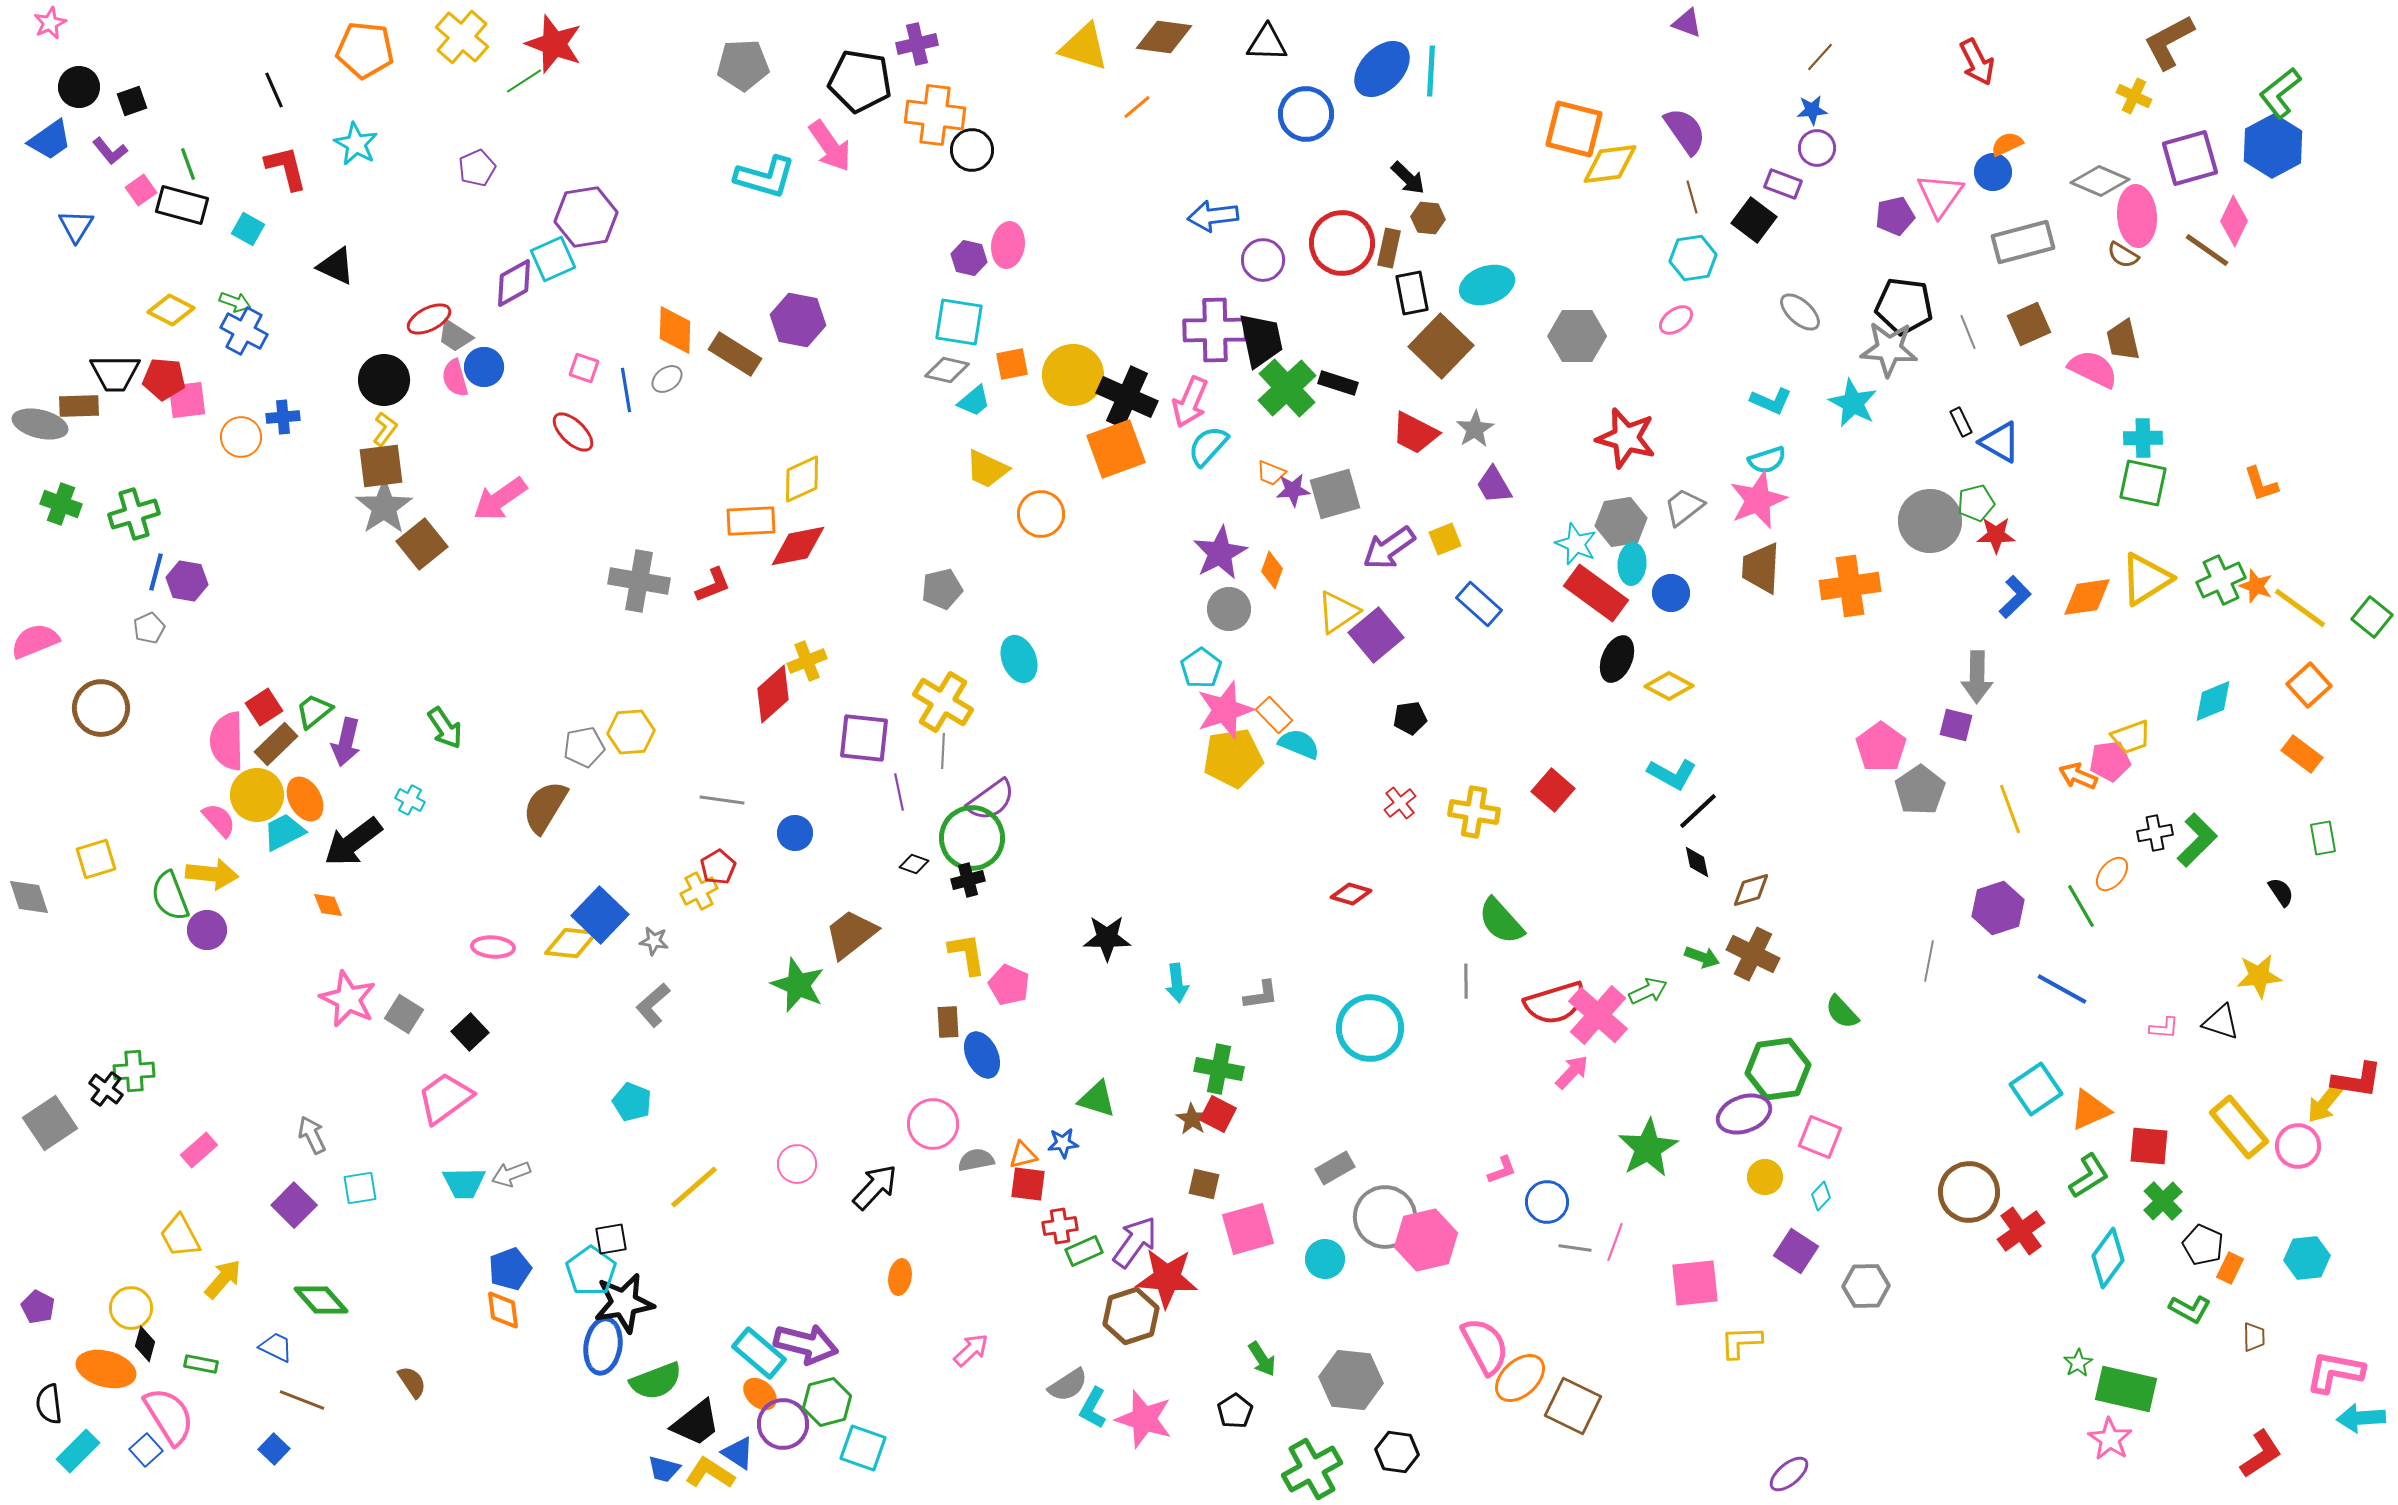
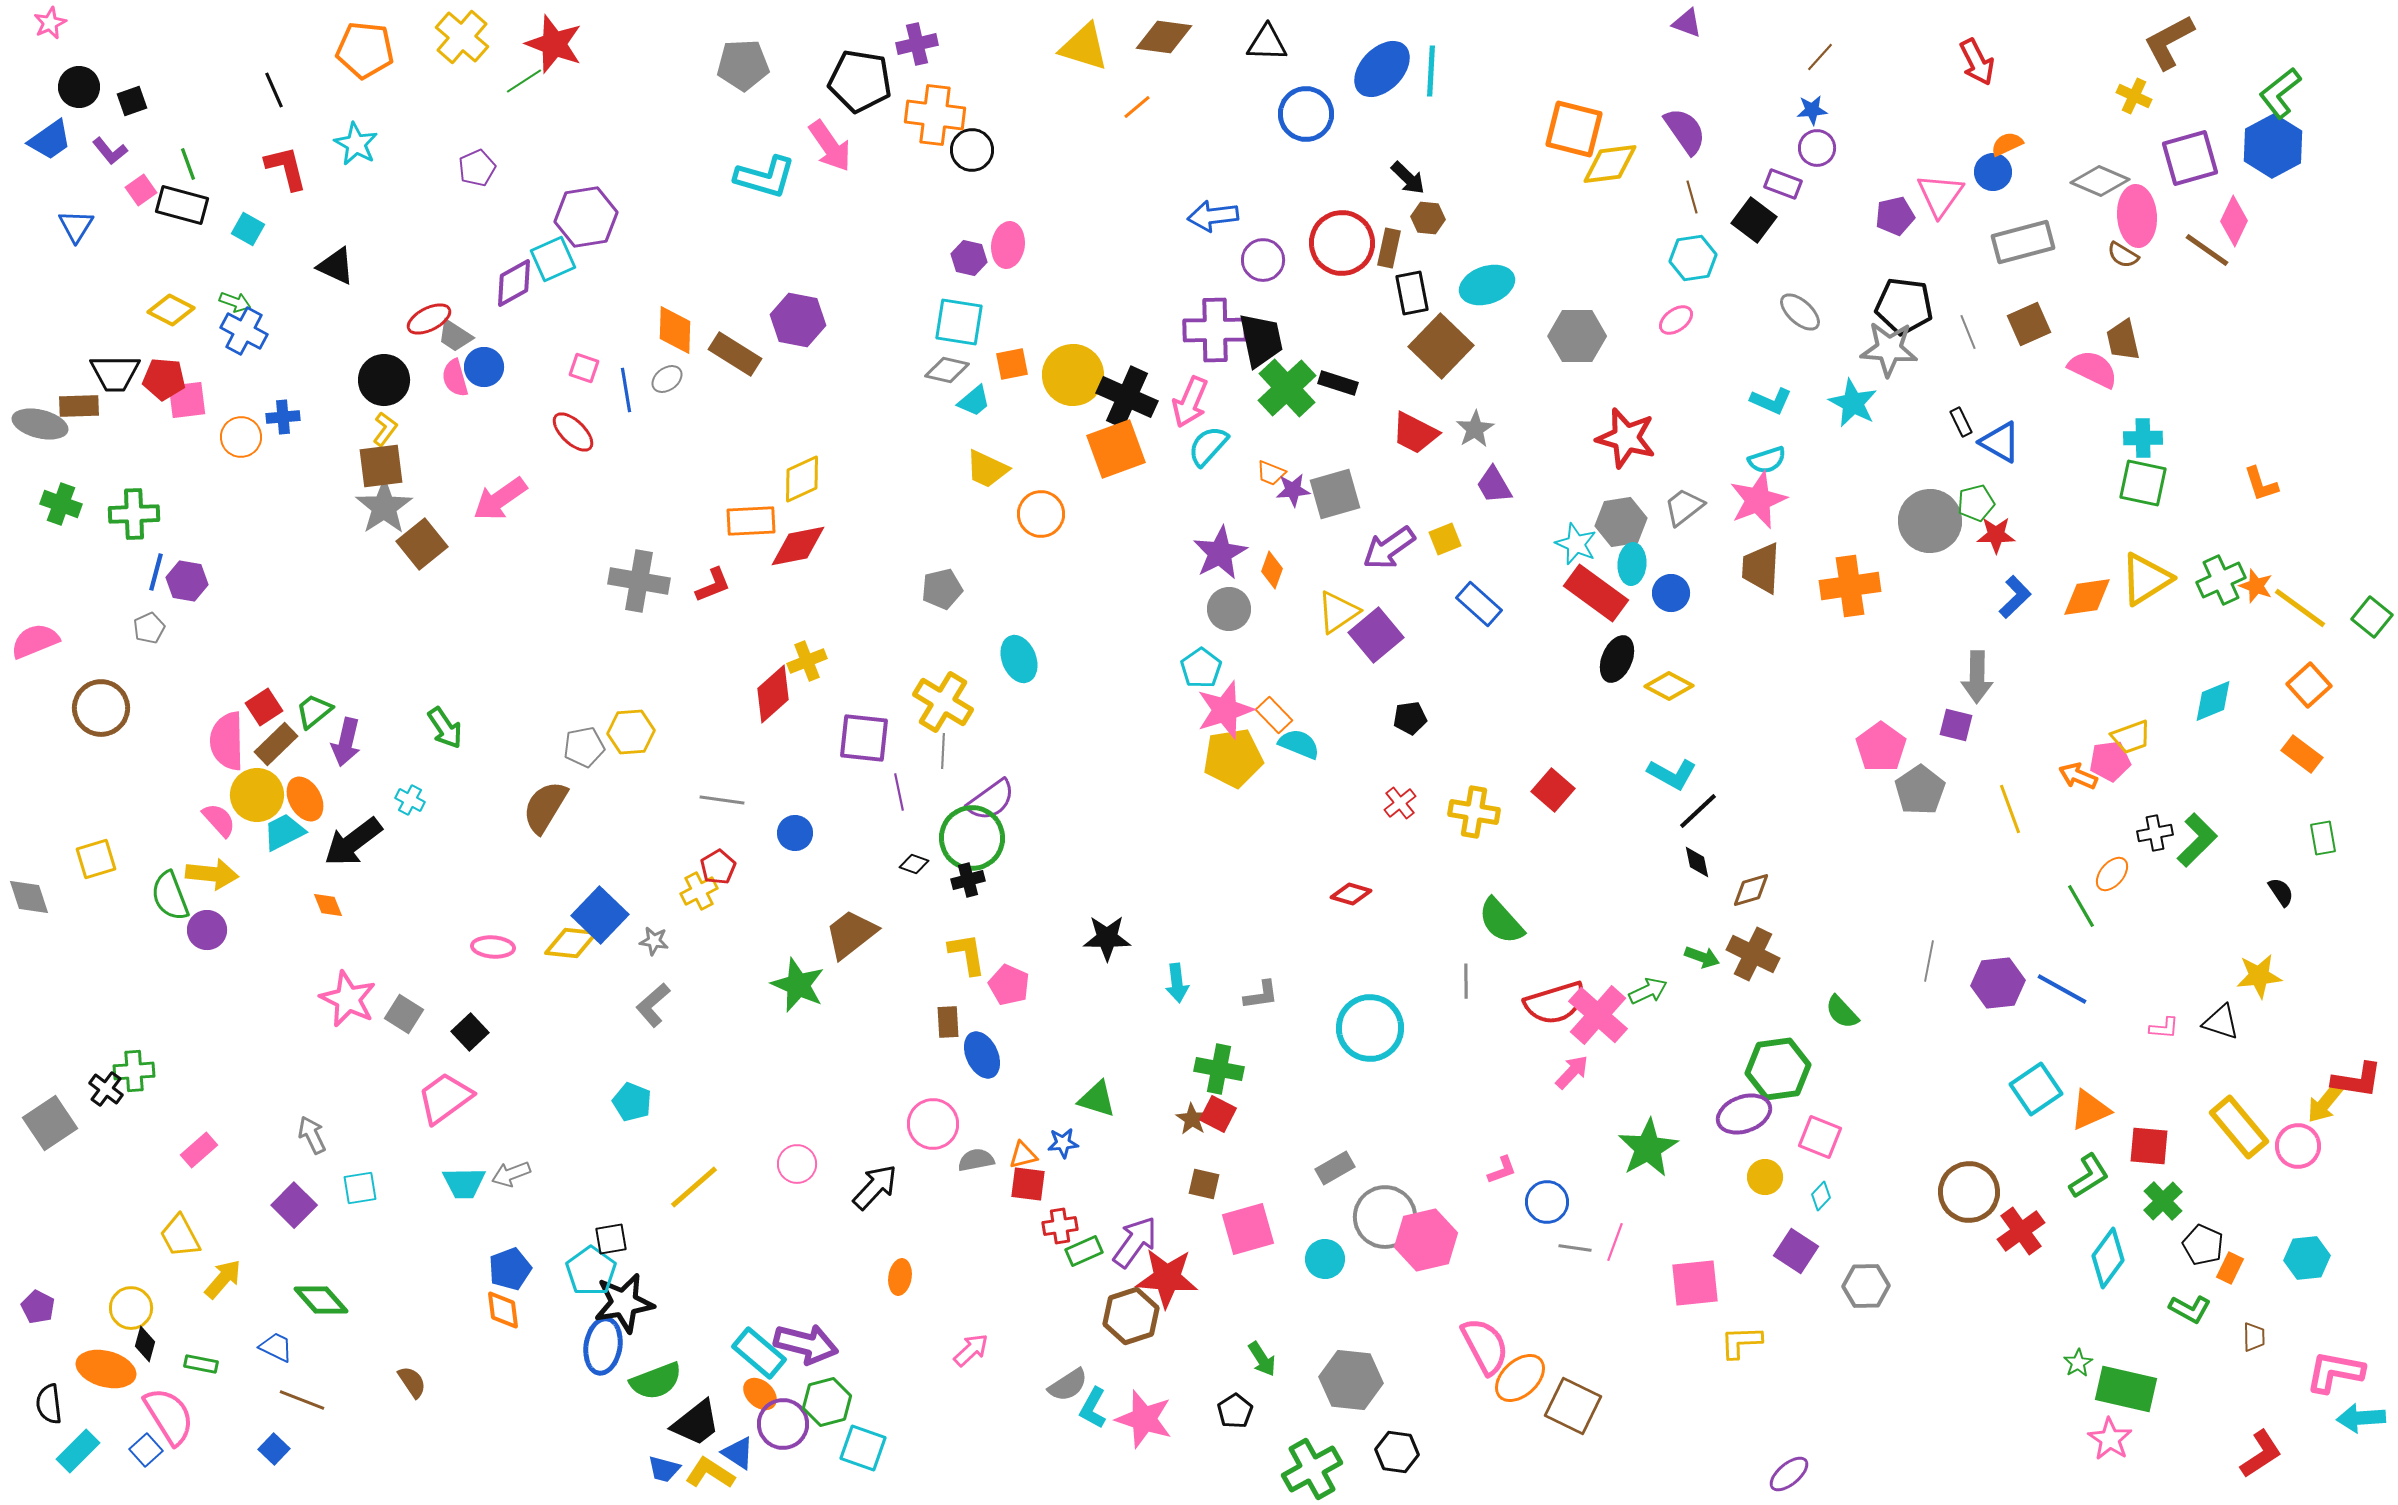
green cross at (134, 514): rotated 15 degrees clockwise
purple hexagon at (1998, 908): moved 75 px down; rotated 12 degrees clockwise
